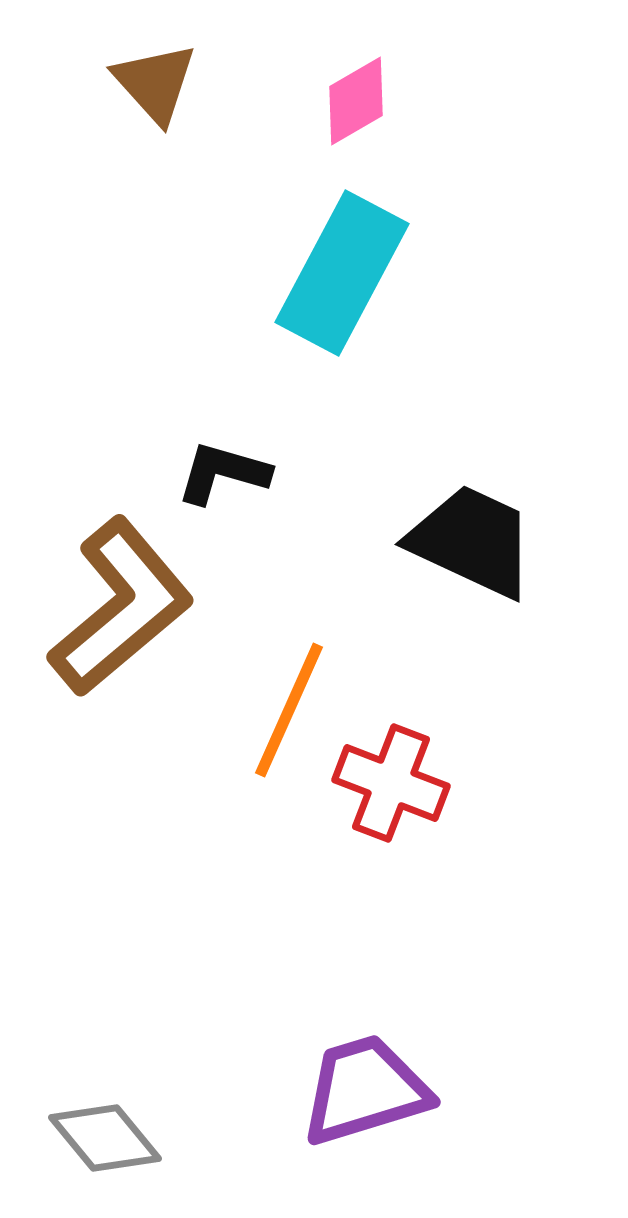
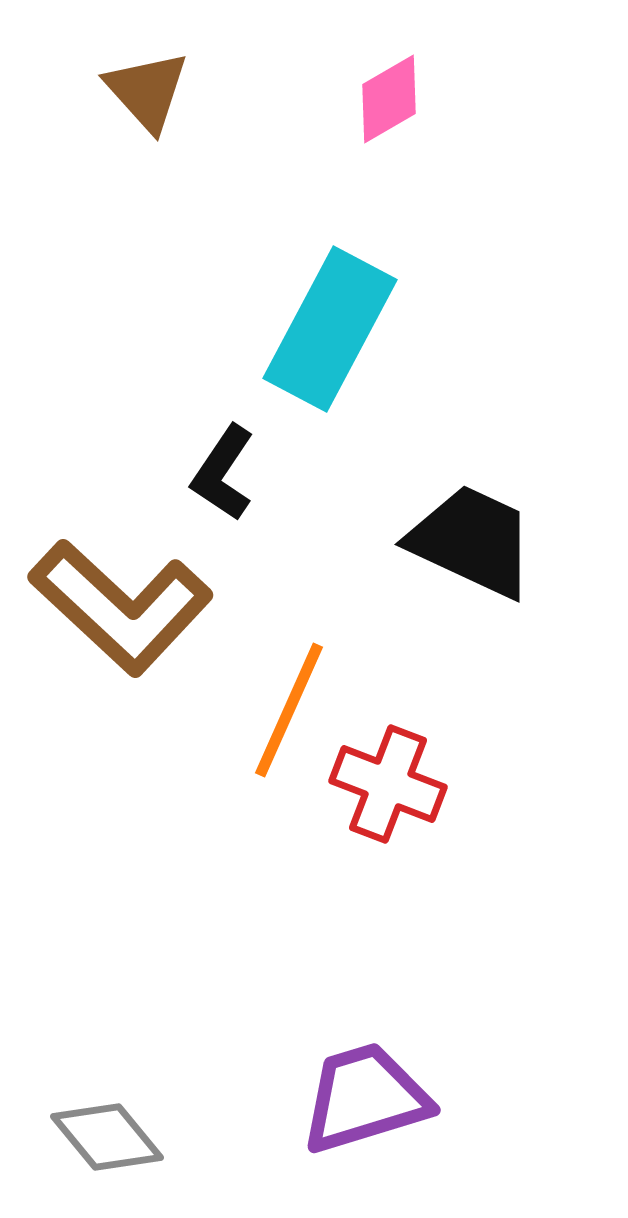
brown triangle: moved 8 px left, 8 px down
pink diamond: moved 33 px right, 2 px up
cyan rectangle: moved 12 px left, 56 px down
black L-shape: rotated 72 degrees counterclockwise
brown L-shape: rotated 83 degrees clockwise
red cross: moved 3 px left, 1 px down
purple trapezoid: moved 8 px down
gray diamond: moved 2 px right, 1 px up
